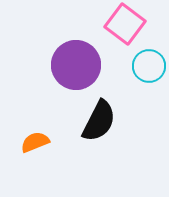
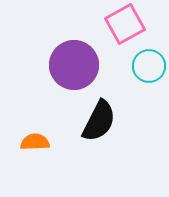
pink square: rotated 24 degrees clockwise
purple circle: moved 2 px left
orange semicircle: rotated 20 degrees clockwise
